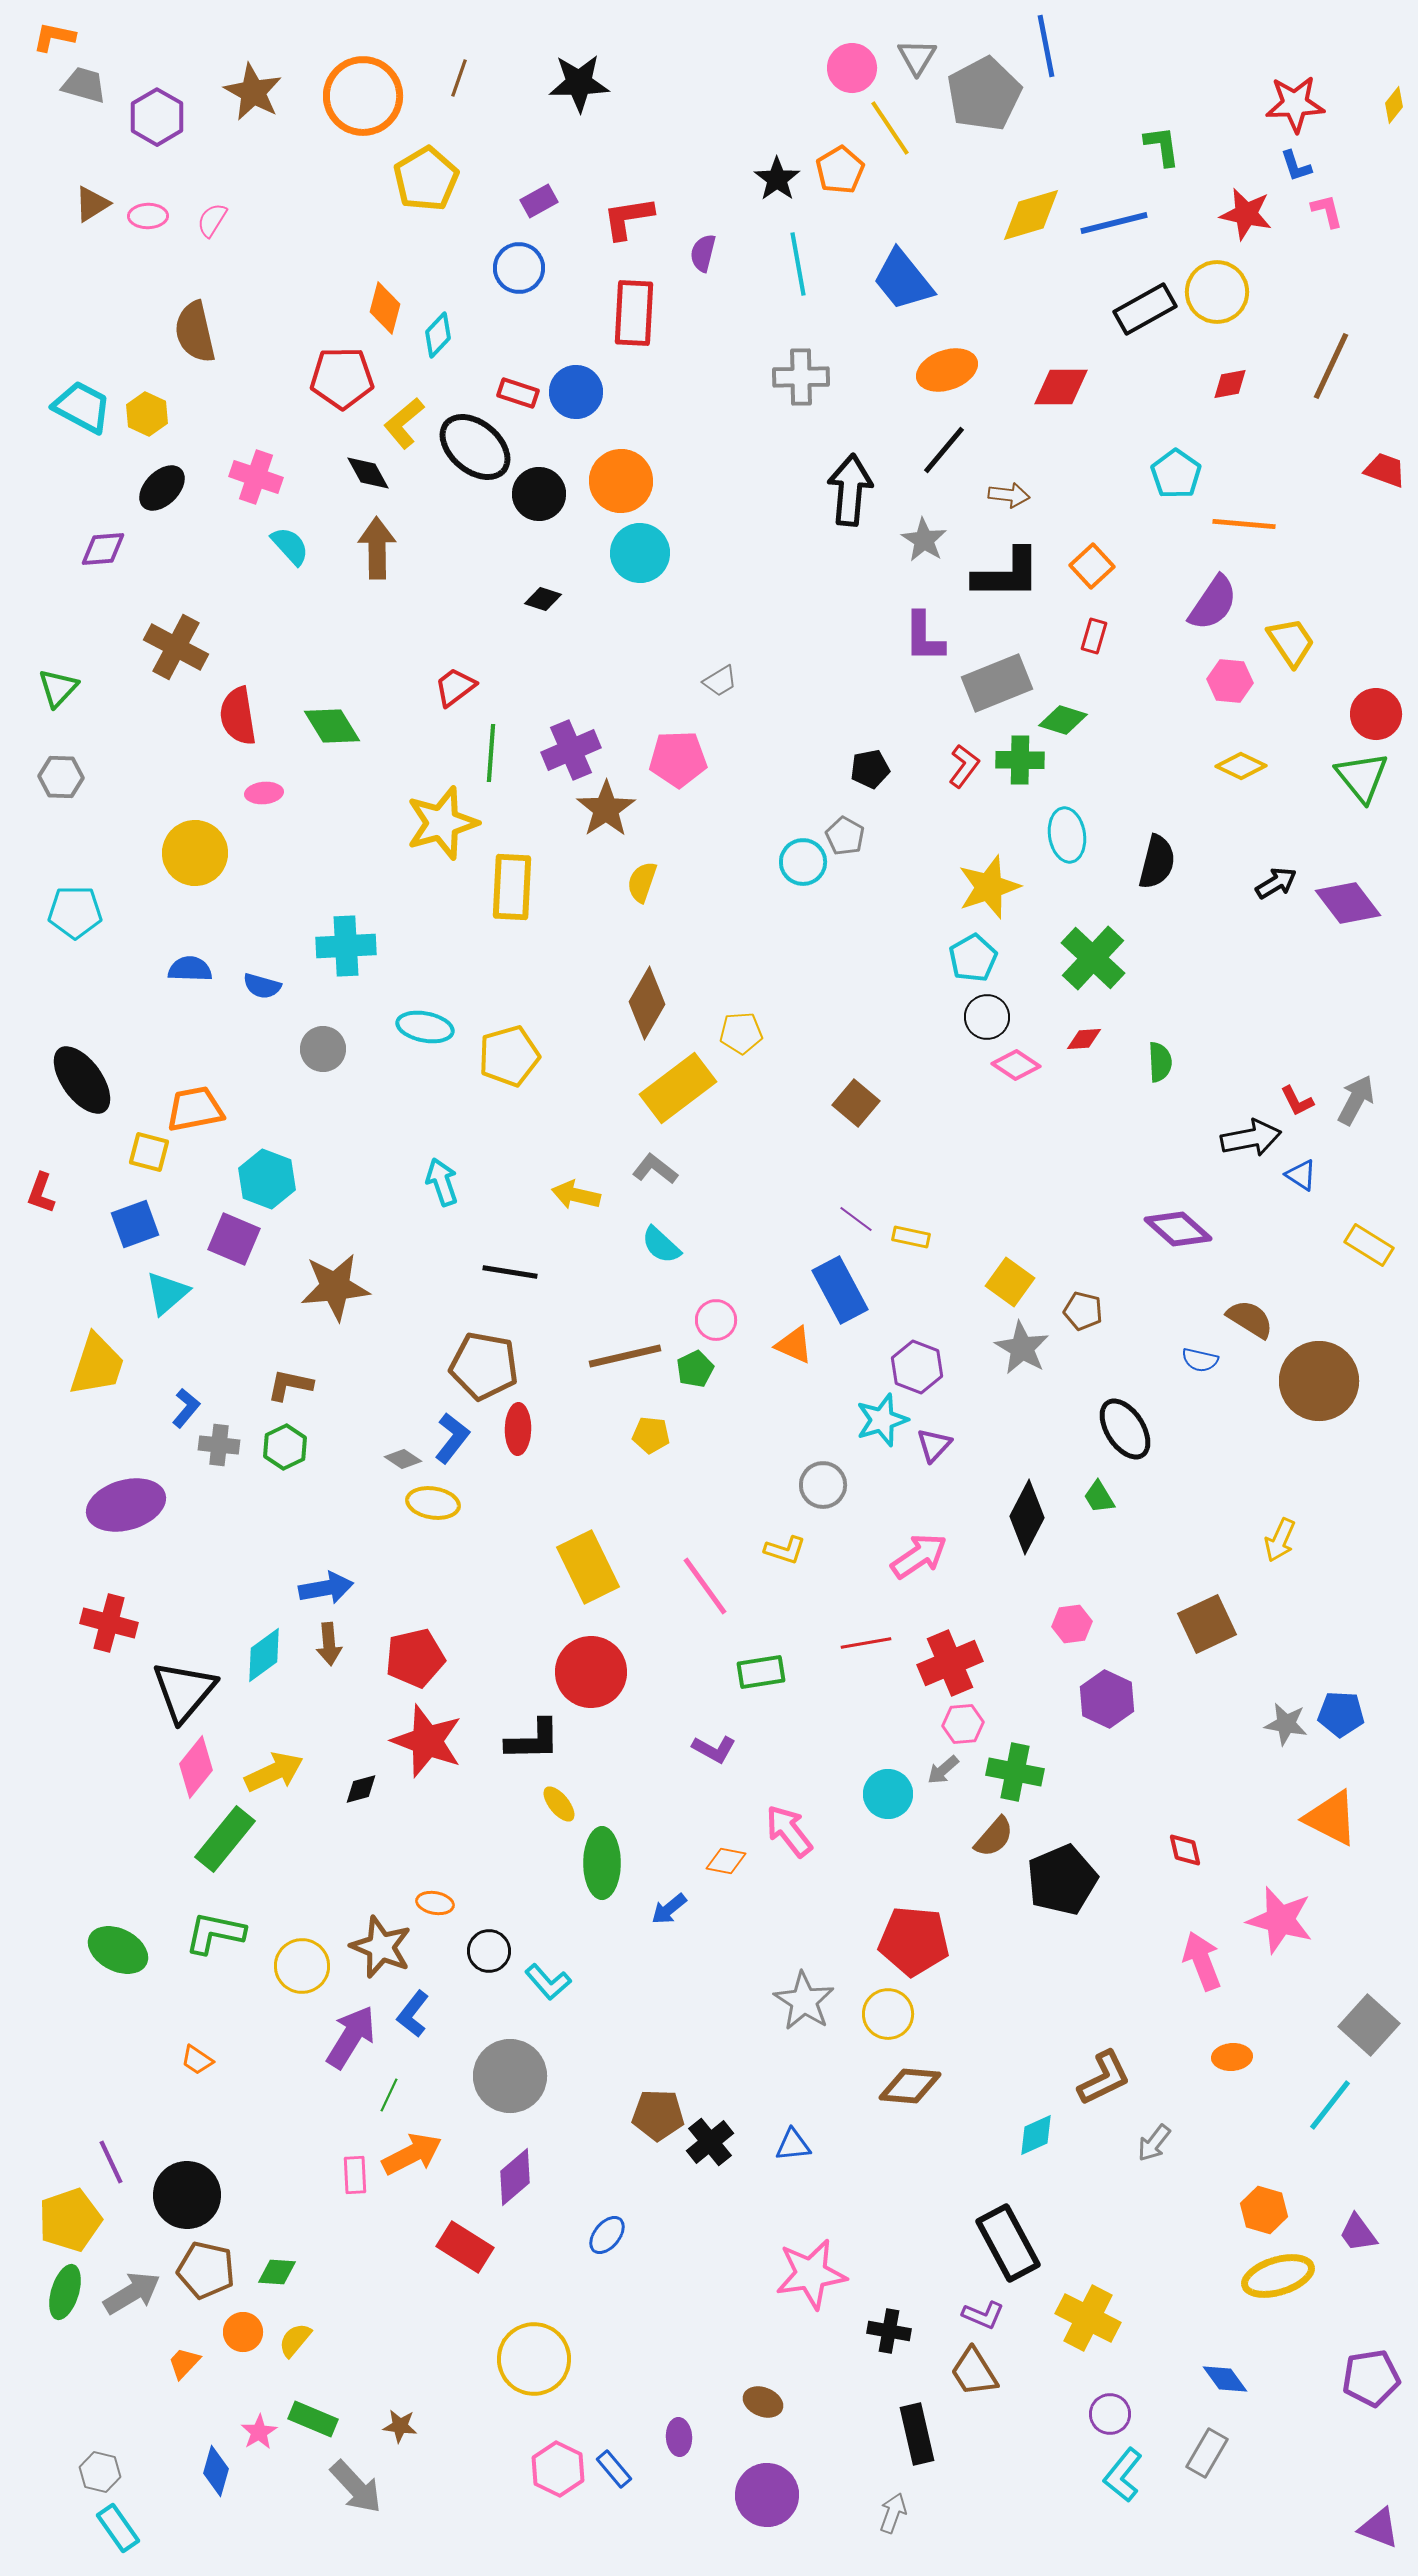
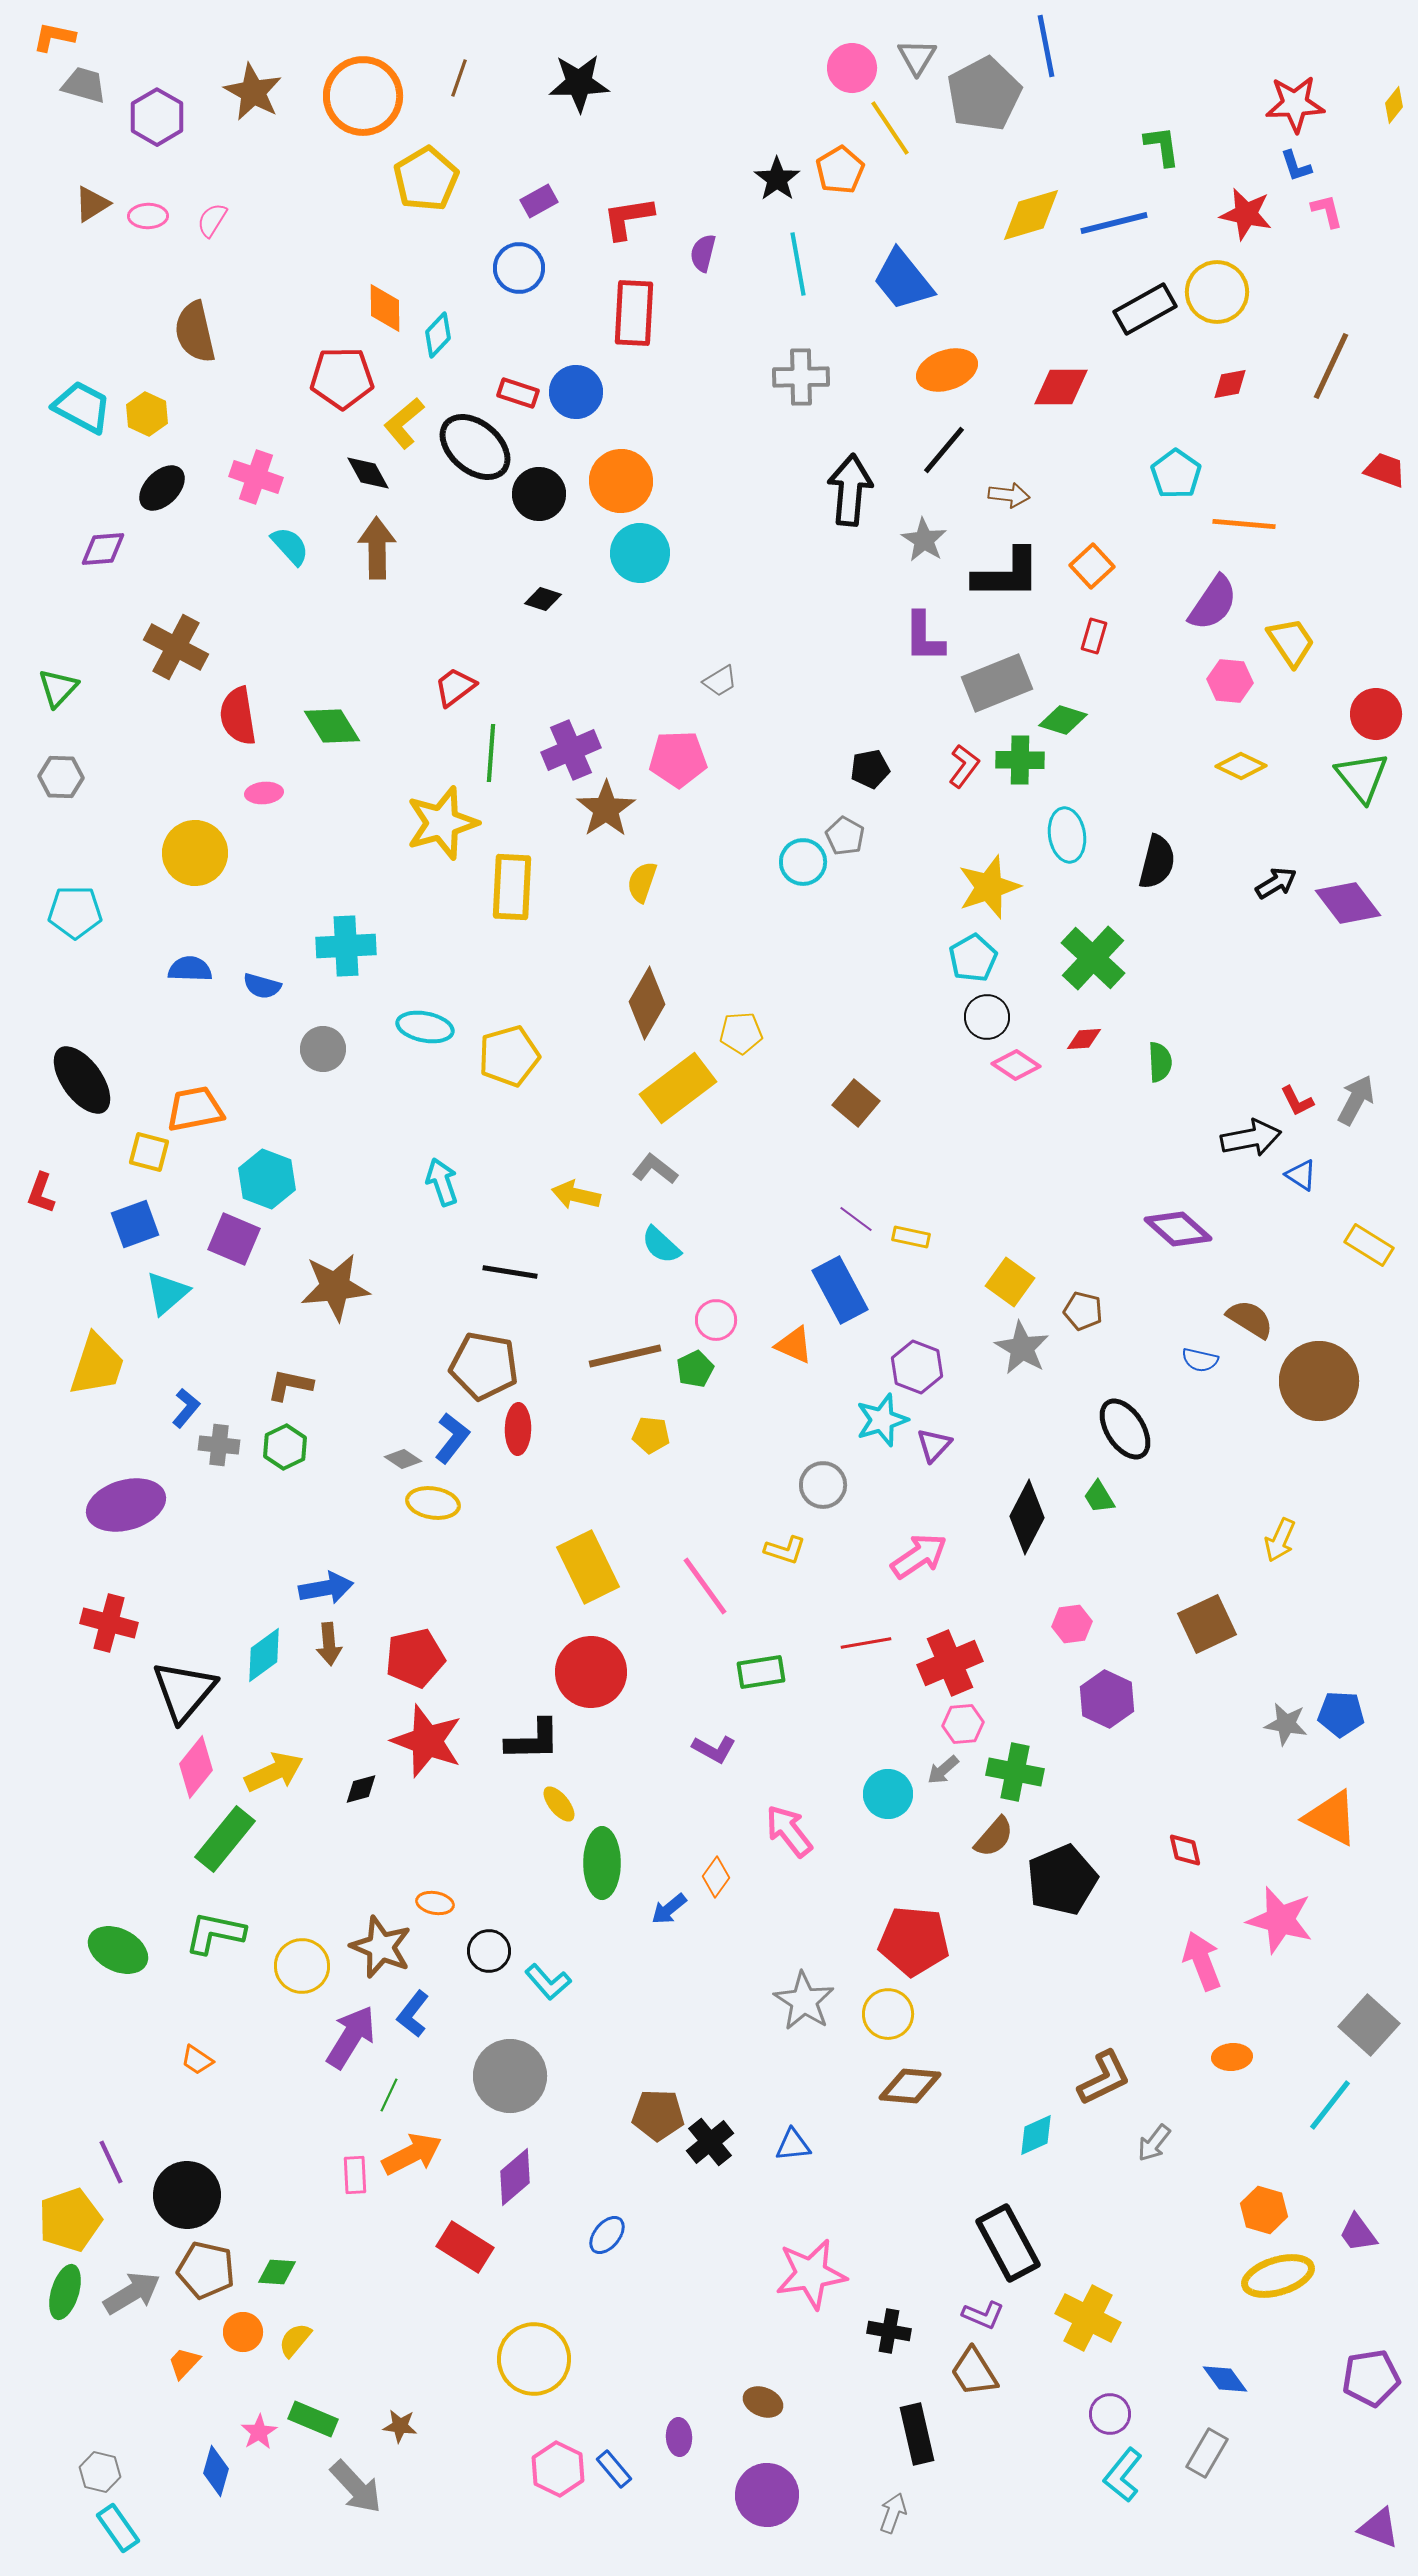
orange diamond at (385, 308): rotated 15 degrees counterclockwise
orange diamond at (726, 1861): moved 10 px left, 16 px down; rotated 66 degrees counterclockwise
